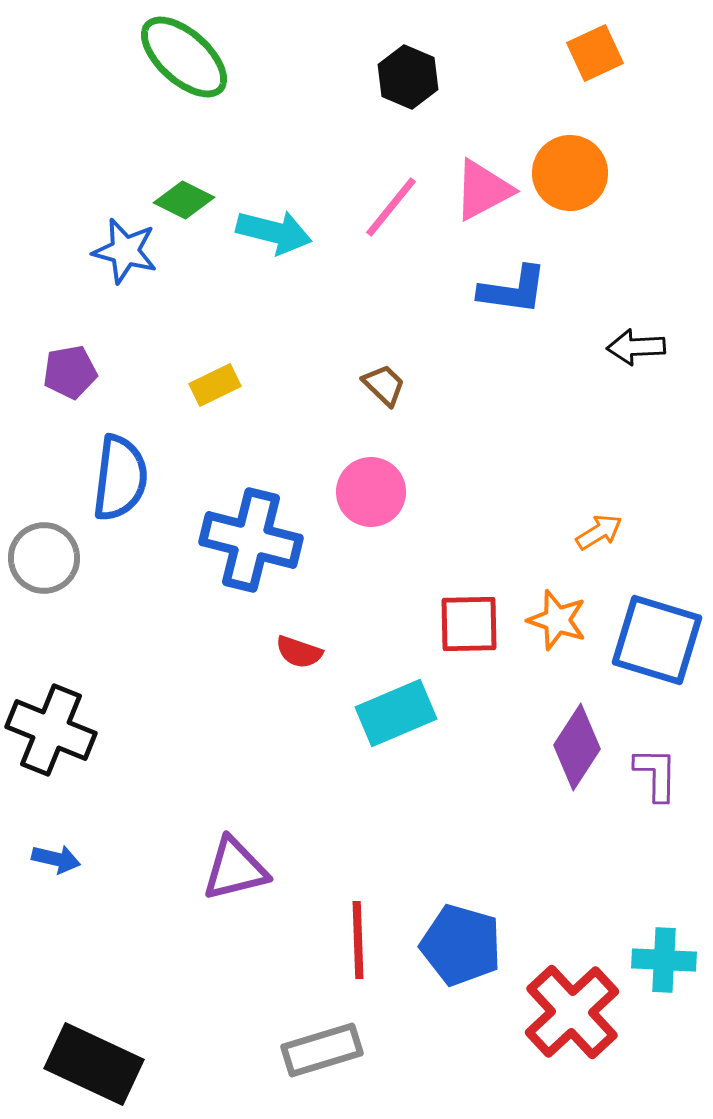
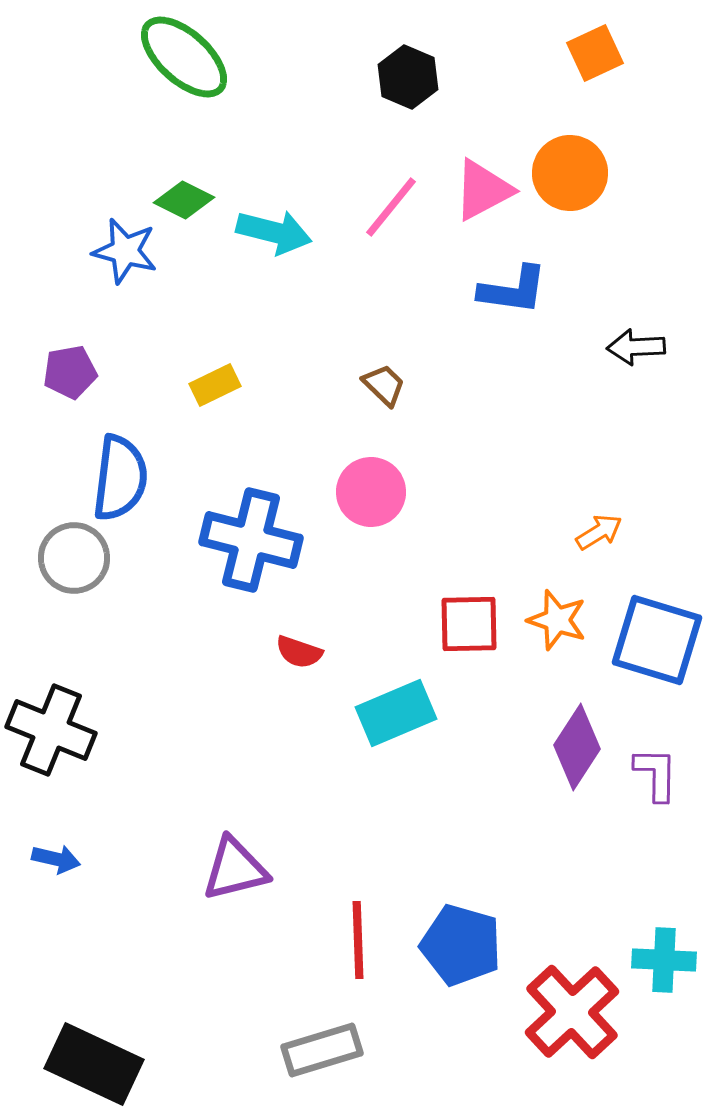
gray circle: moved 30 px right
